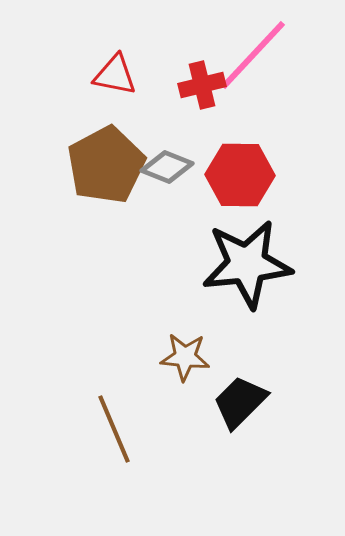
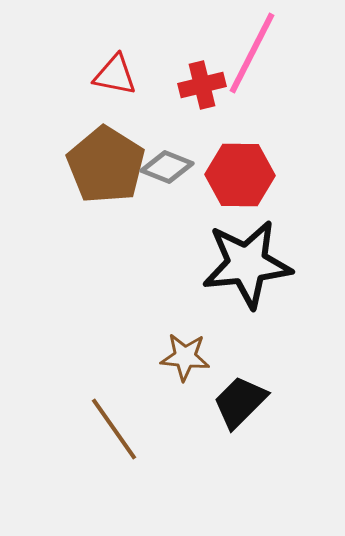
pink line: moved 1 px left, 2 px up; rotated 16 degrees counterclockwise
brown pentagon: rotated 12 degrees counterclockwise
brown line: rotated 12 degrees counterclockwise
